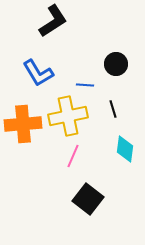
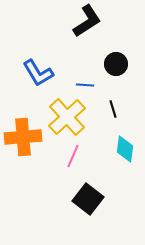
black L-shape: moved 34 px right
yellow cross: moved 1 px left, 1 px down; rotated 30 degrees counterclockwise
orange cross: moved 13 px down
